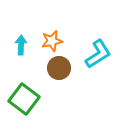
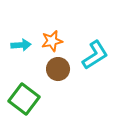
cyan arrow: rotated 84 degrees clockwise
cyan L-shape: moved 3 px left, 1 px down
brown circle: moved 1 px left, 1 px down
